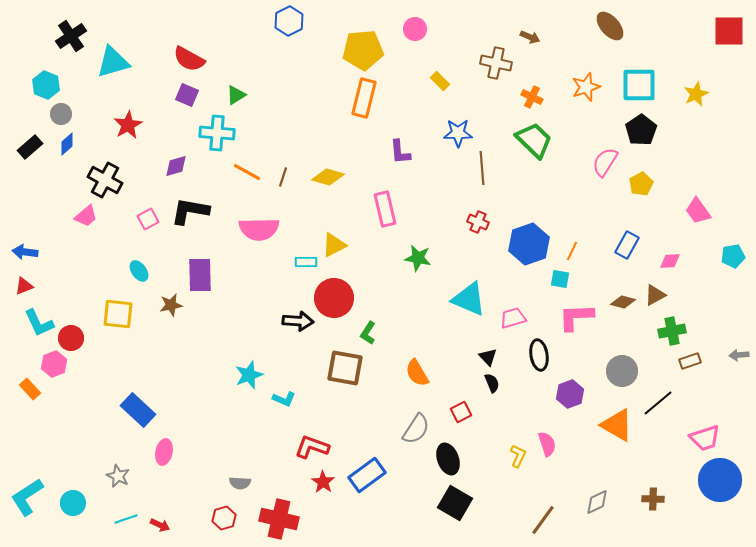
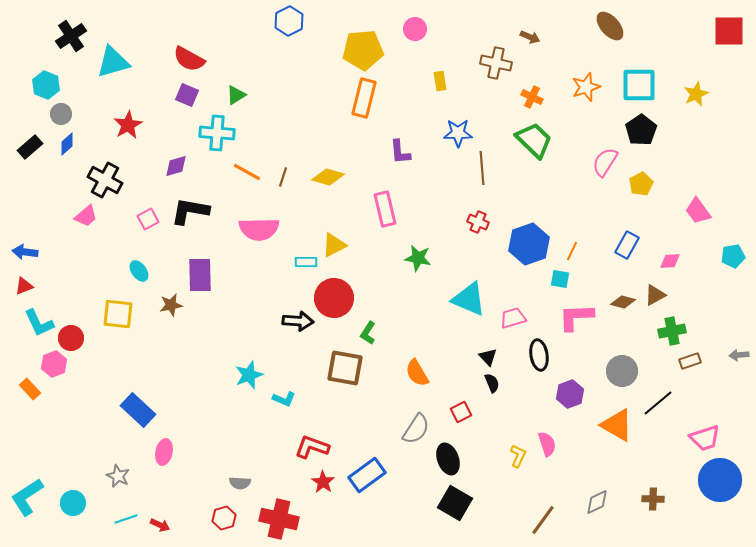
yellow rectangle at (440, 81): rotated 36 degrees clockwise
